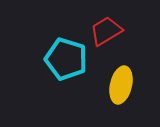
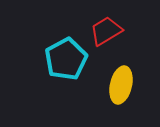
cyan pentagon: rotated 27 degrees clockwise
